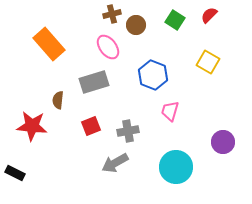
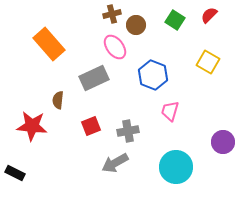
pink ellipse: moved 7 px right
gray rectangle: moved 4 px up; rotated 8 degrees counterclockwise
